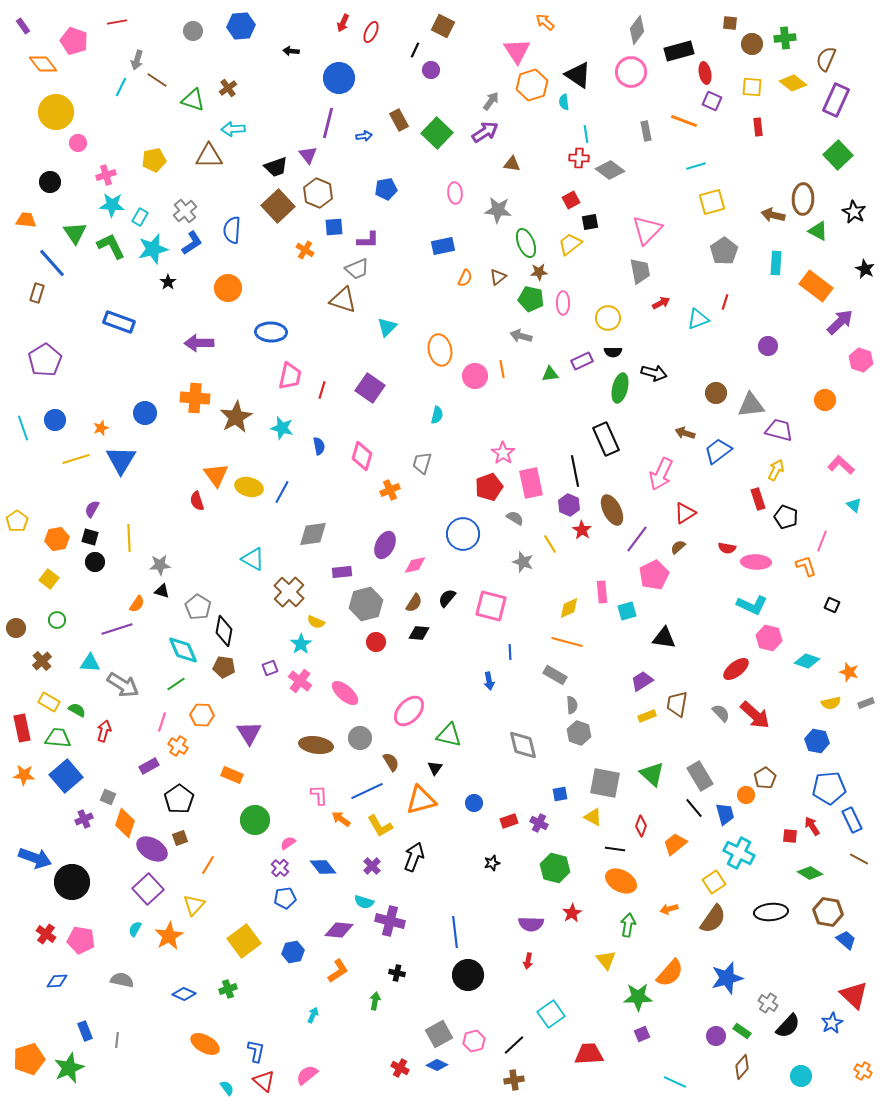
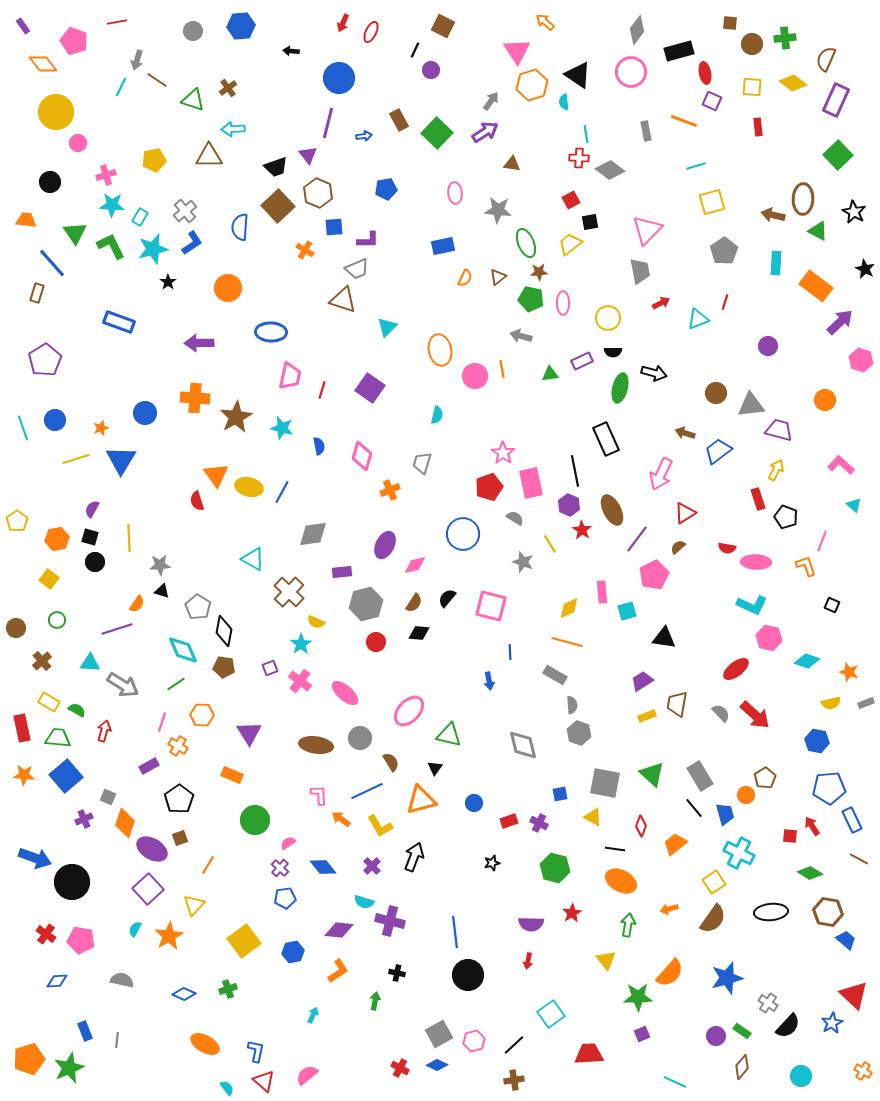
blue semicircle at (232, 230): moved 8 px right, 3 px up
